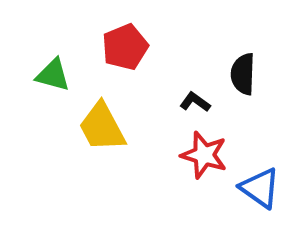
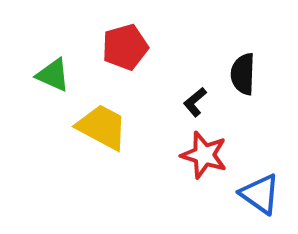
red pentagon: rotated 6 degrees clockwise
green triangle: rotated 9 degrees clockwise
black L-shape: rotated 76 degrees counterclockwise
yellow trapezoid: rotated 146 degrees clockwise
blue triangle: moved 6 px down
